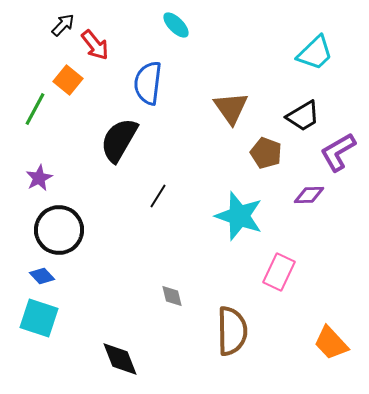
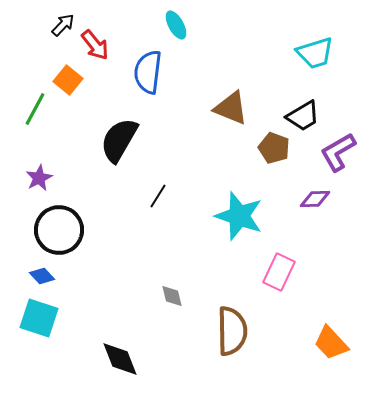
cyan ellipse: rotated 16 degrees clockwise
cyan trapezoid: rotated 27 degrees clockwise
blue semicircle: moved 11 px up
brown triangle: rotated 33 degrees counterclockwise
brown pentagon: moved 8 px right, 5 px up
purple diamond: moved 6 px right, 4 px down
